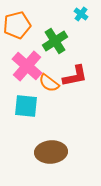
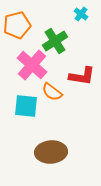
pink cross: moved 5 px right, 1 px up
red L-shape: moved 7 px right; rotated 20 degrees clockwise
orange semicircle: moved 3 px right, 9 px down
